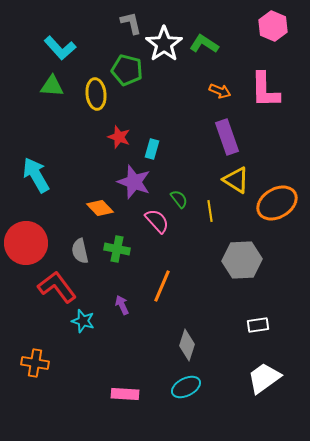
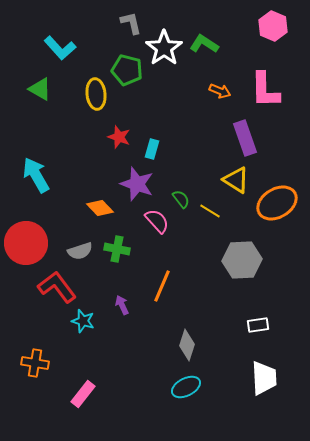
white star: moved 4 px down
green triangle: moved 12 px left, 3 px down; rotated 25 degrees clockwise
purple rectangle: moved 18 px right, 1 px down
purple star: moved 3 px right, 2 px down
green semicircle: moved 2 px right
yellow line: rotated 50 degrees counterclockwise
gray semicircle: rotated 95 degrees counterclockwise
white trapezoid: rotated 123 degrees clockwise
pink rectangle: moved 42 px left; rotated 56 degrees counterclockwise
